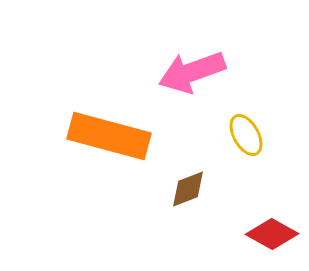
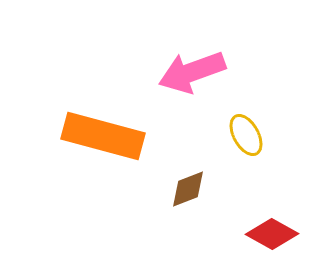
orange rectangle: moved 6 px left
